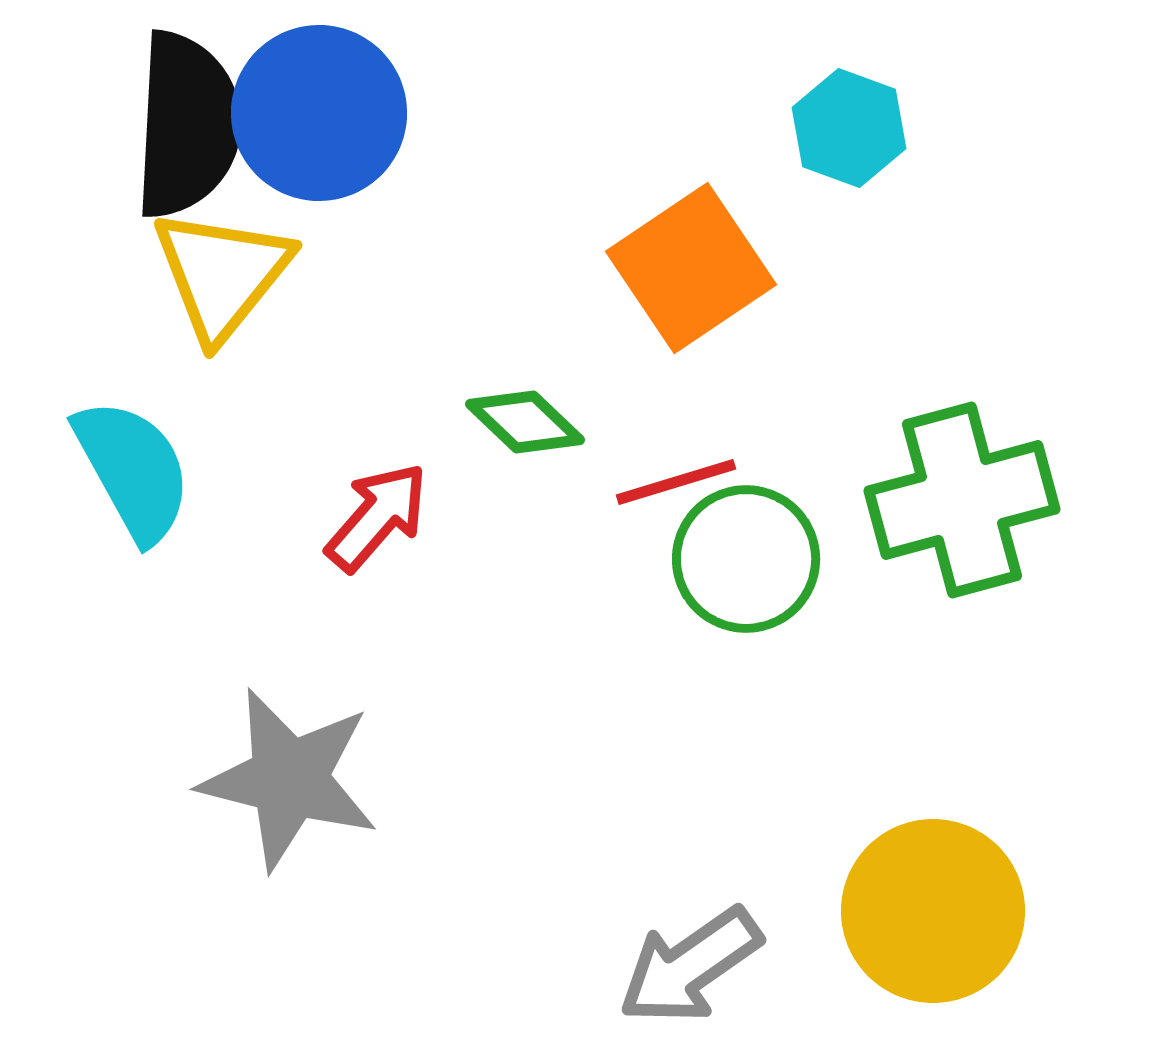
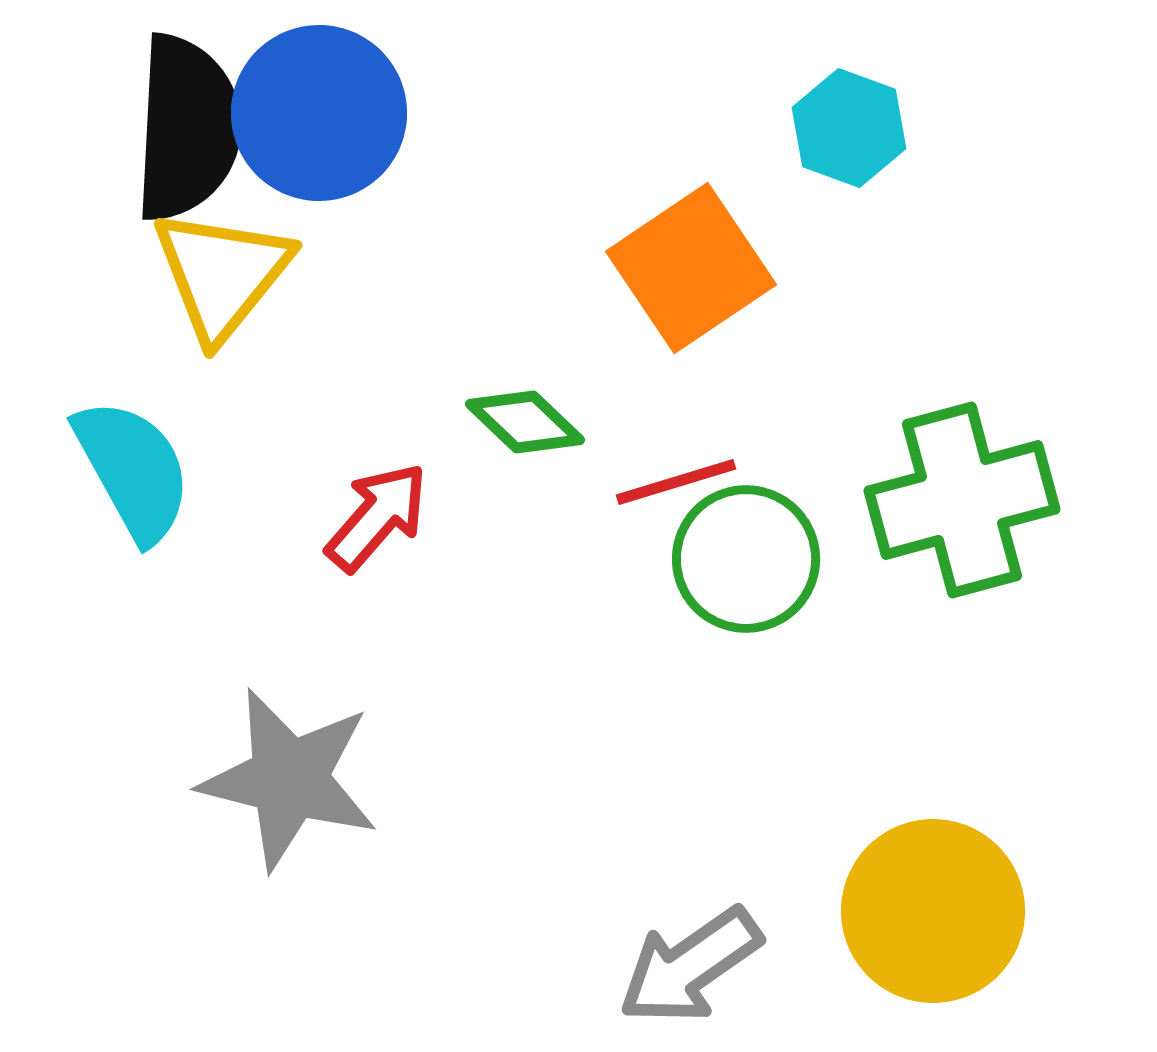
black semicircle: moved 3 px down
